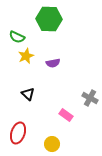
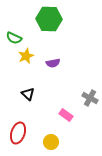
green semicircle: moved 3 px left, 1 px down
yellow circle: moved 1 px left, 2 px up
